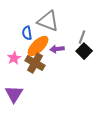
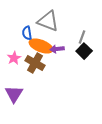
orange ellipse: moved 3 px right; rotated 65 degrees clockwise
